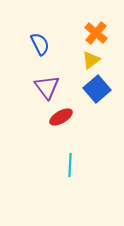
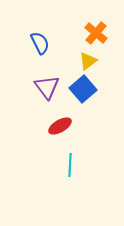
blue semicircle: moved 1 px up
yellow triangle: moved 3 px left, 1 px down
blue square: moved 14 px left
red ellipse: moved 1 px left, 9 px down
